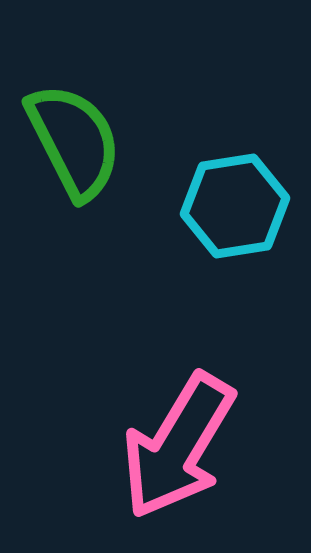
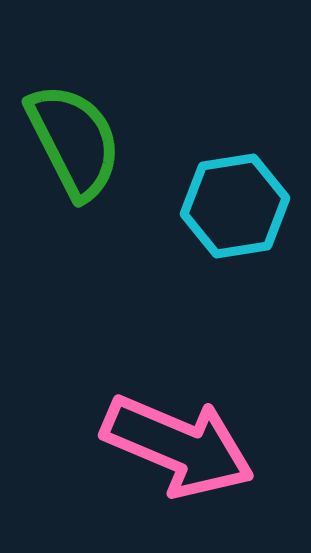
pink arrow: rotated 98 degrees counterclockwise
